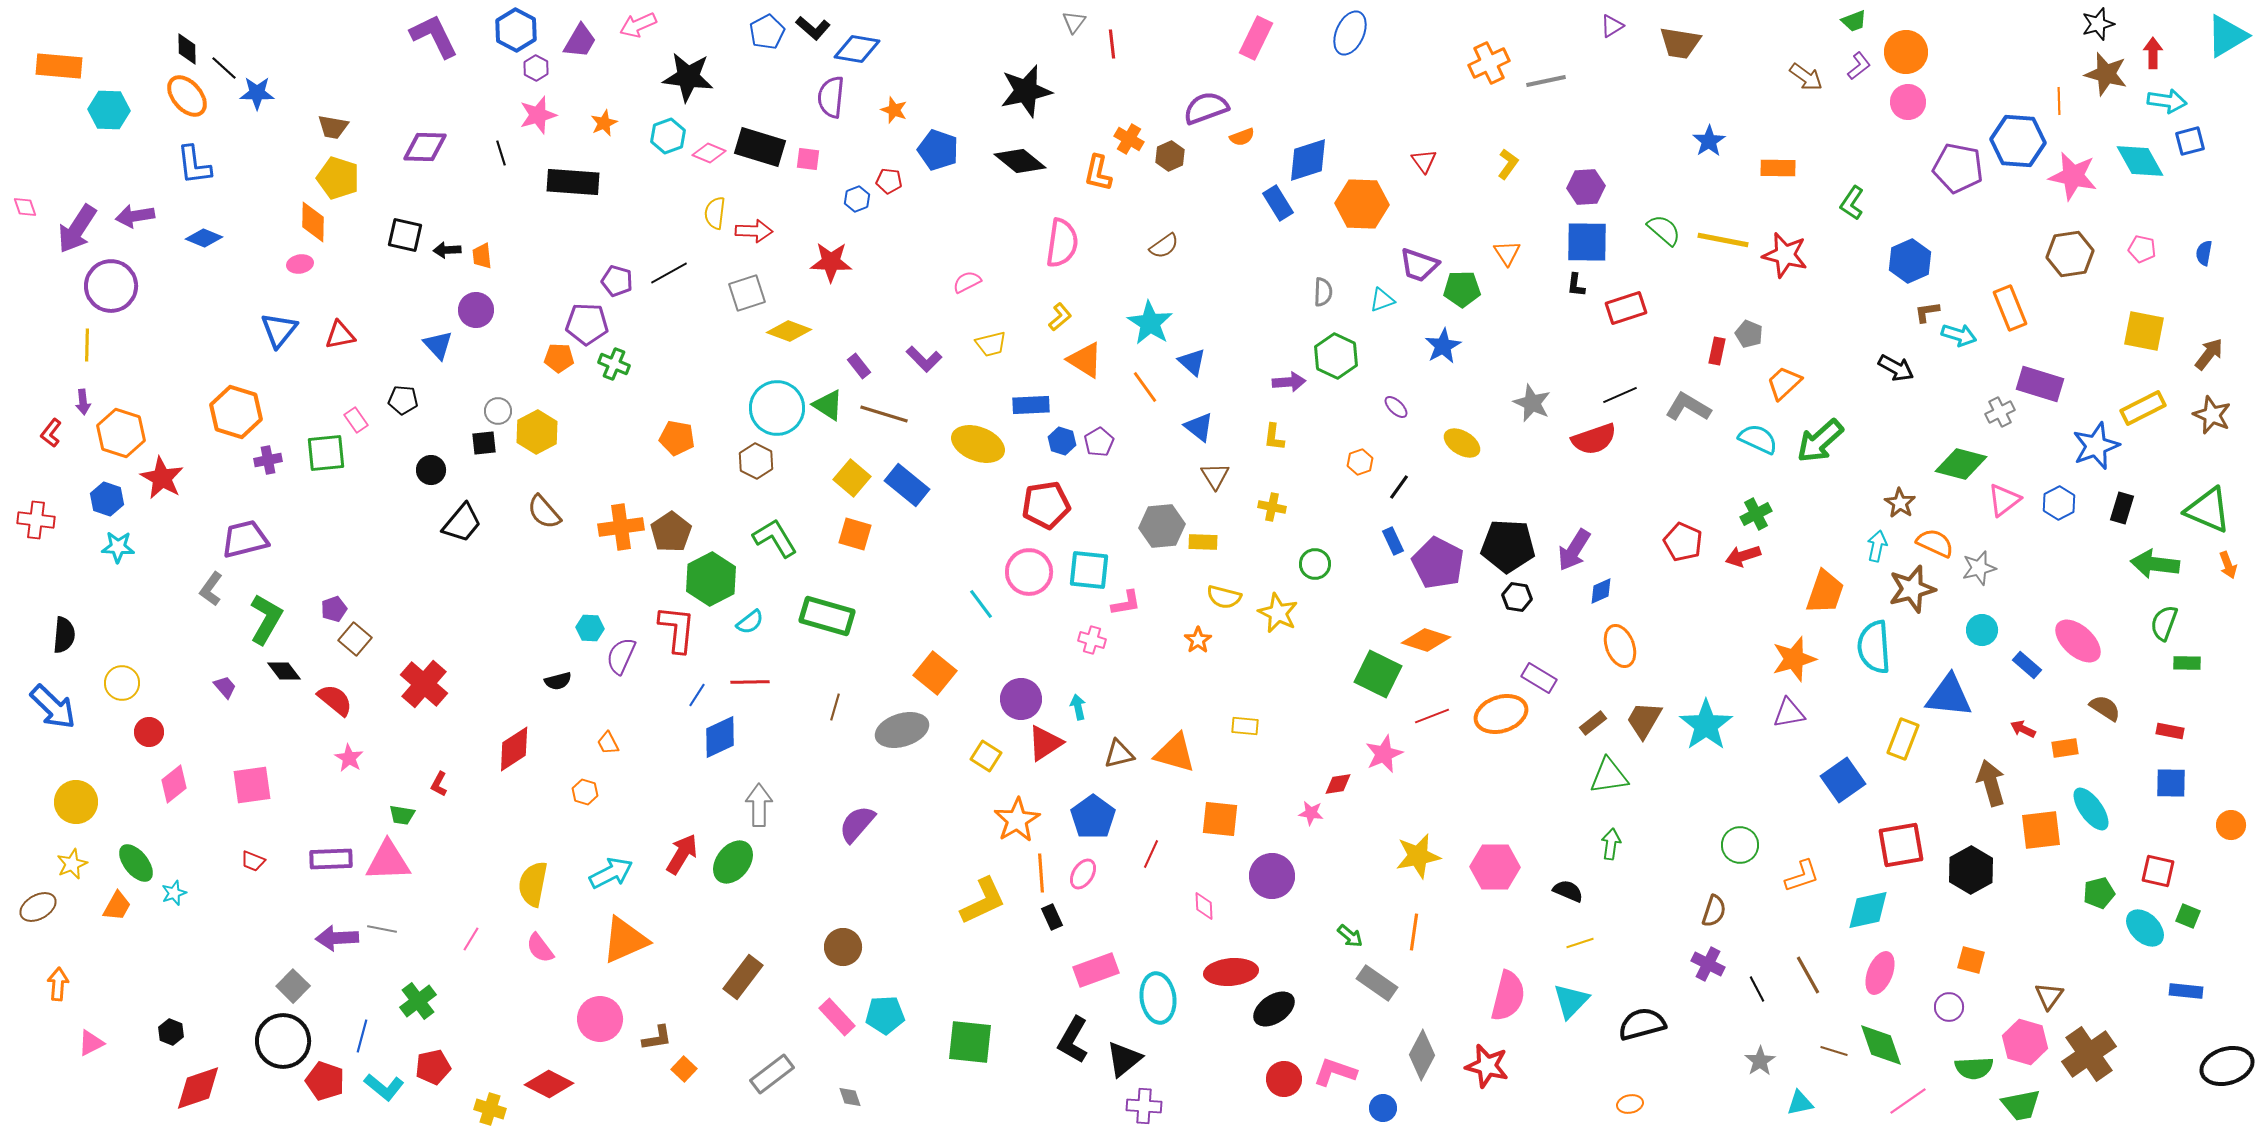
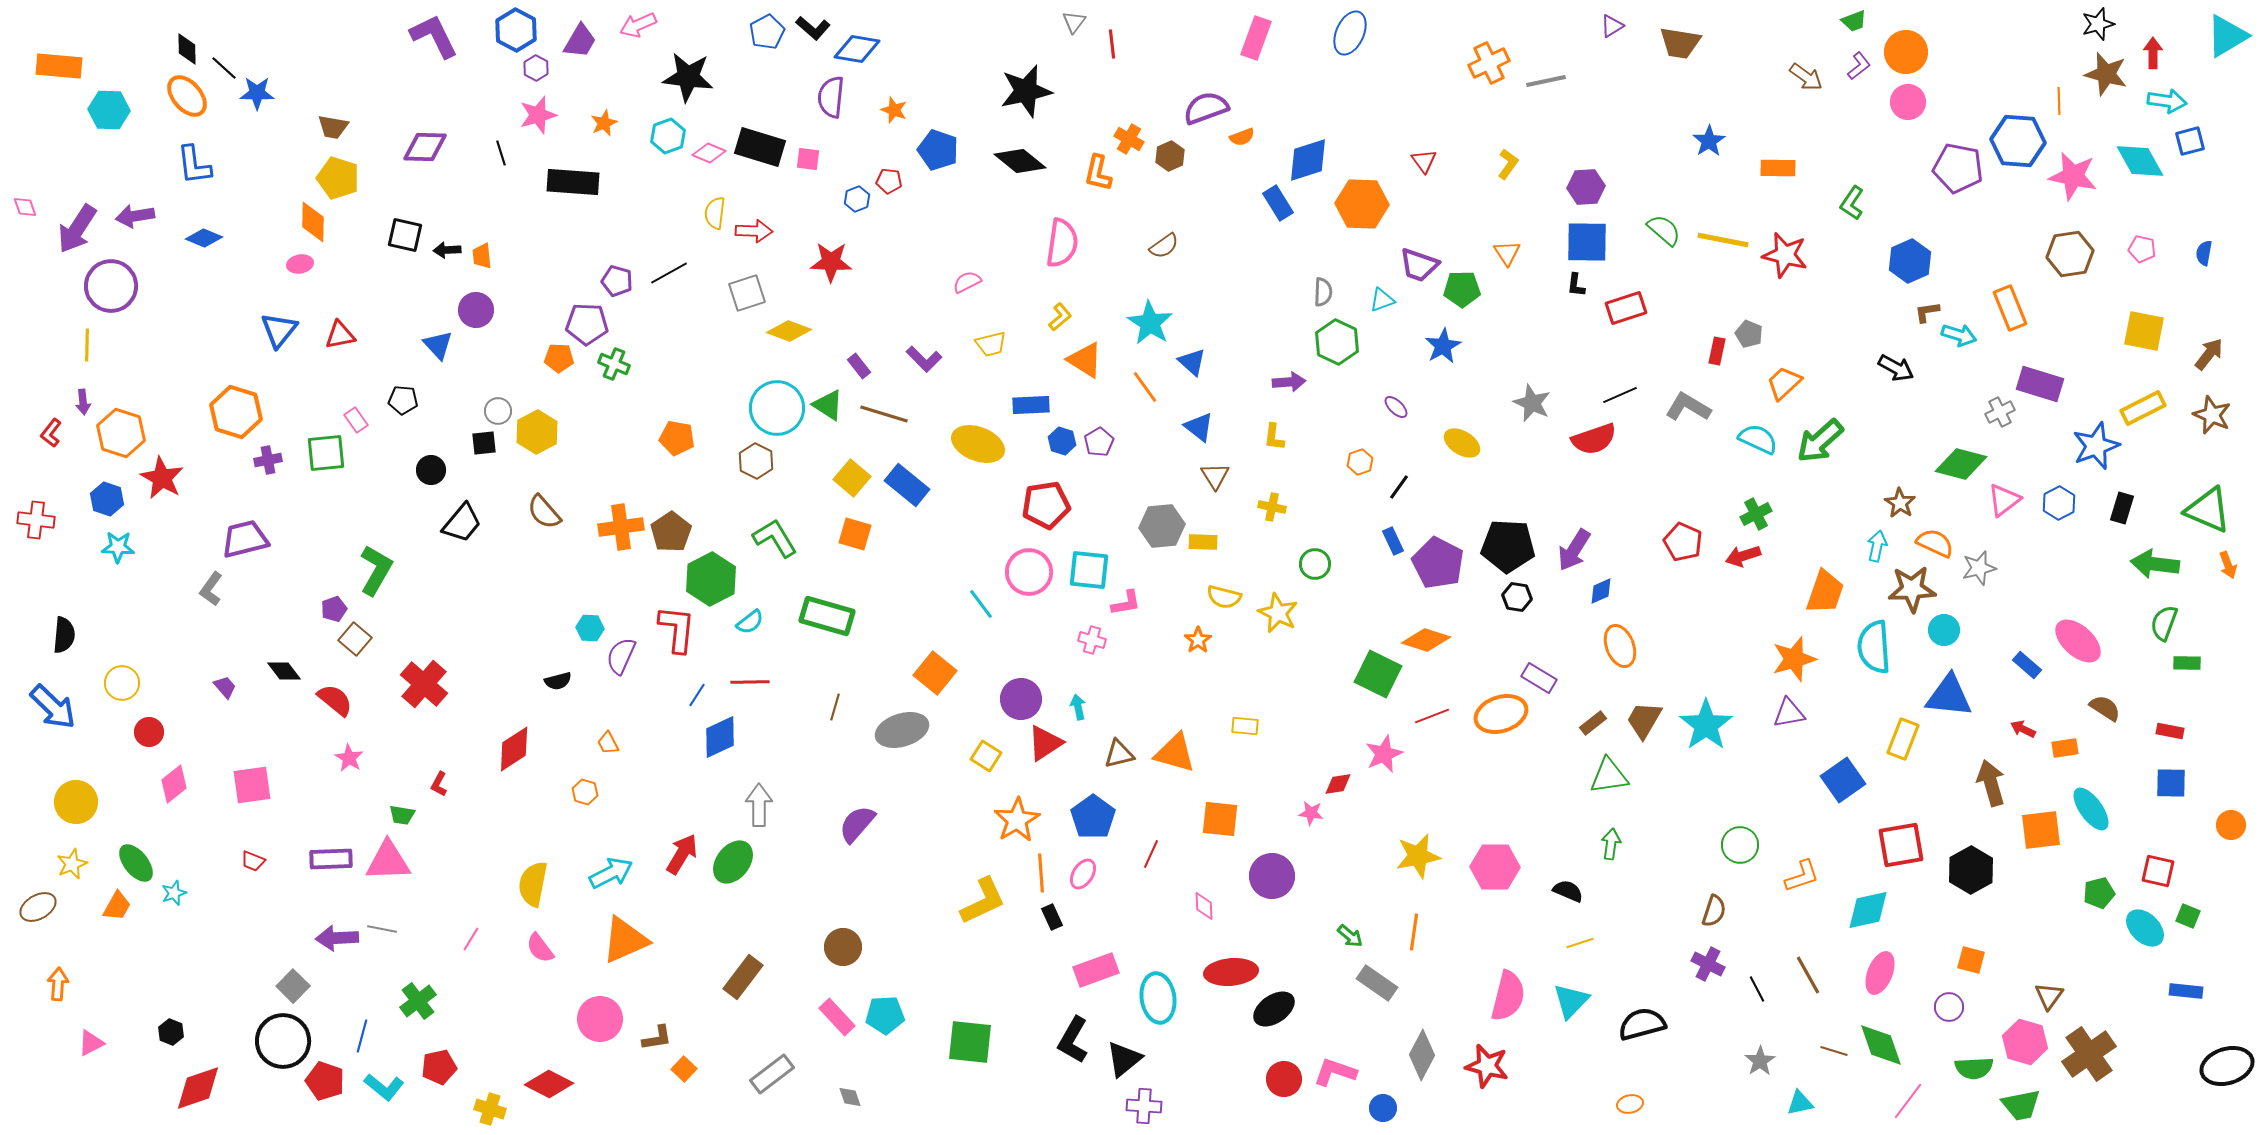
pink rectangle at (1256, 38): rotated 6 degrees counterclockwise
green hexagon at (1336, 356): moved 1 px right, 14 px up
brown star at (1912, 589): rotated 12 degrees clockwise
green L-shape at (266, 619): moved 110 px right, 49 px up
cyan circle at (1982, 630): moved 38 px left
red pentagon at (433, 1067): moved 6 px right
pink line at (1908, 1101): rotated 18 degrees counterclockwise
